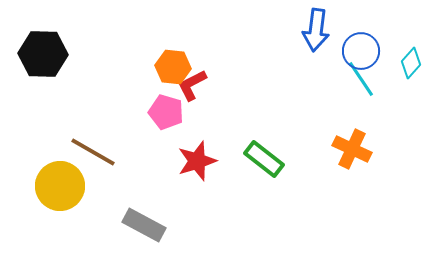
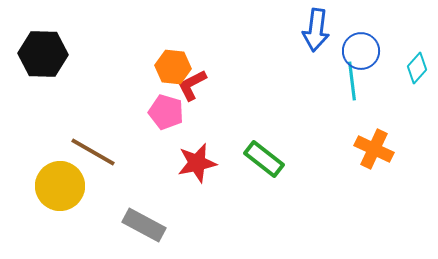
cyan diamond: moved 6 px right, 5 px down
cyan line: moved 9 px left, 2 px down; rotated 27 degrees clockwise
orange cross: moved 22 px right
red star: moved 2 px down; rotated 6 degrees clockwise
